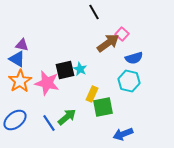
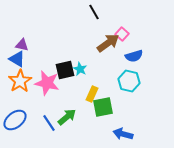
blue semicircle: moved 2 px up
blue arrow: rotated 36 degrees clockwise
